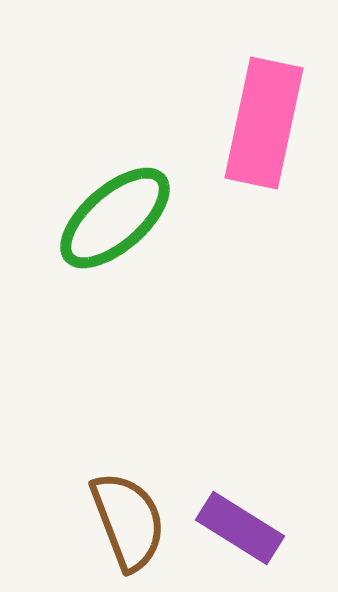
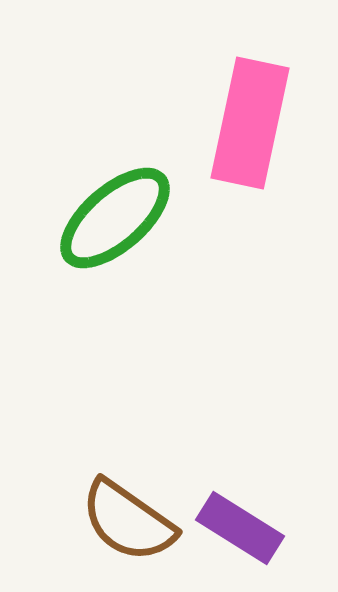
pink rectangle: moved 14 px left
brown semicircle: rotated 146 degrees clockwise
